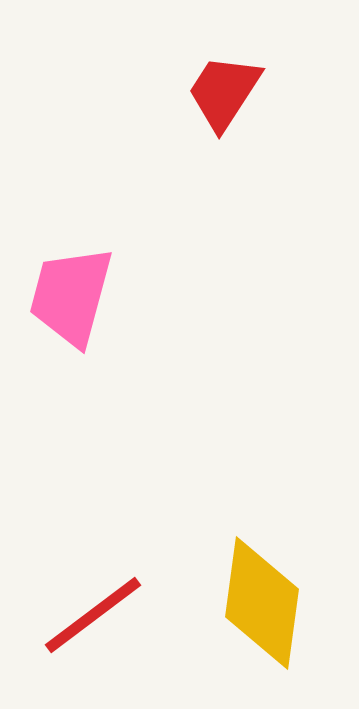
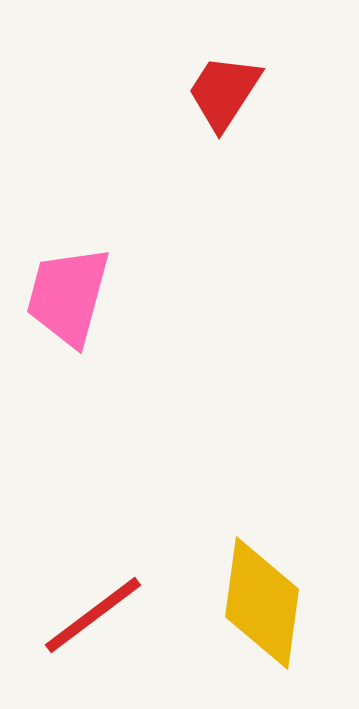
pink trapezoid: moved 3 px left
